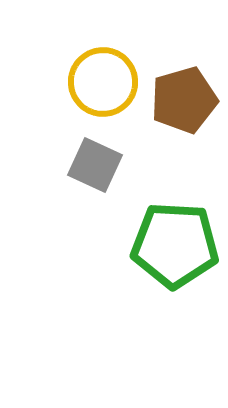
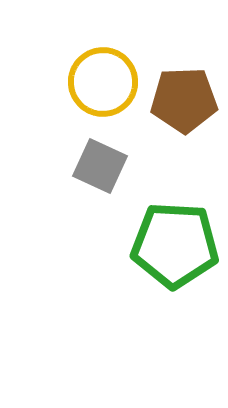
brown pentagon: rotated 14 degrees clockwise
gray square: moved 5 px right, 1 px down
